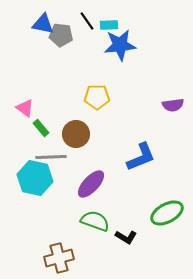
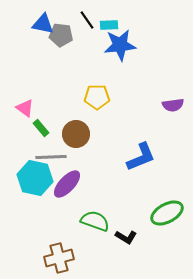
black line: moved 1 px up
purple ellipse: moved 24 px left
